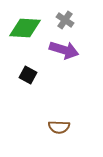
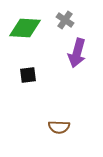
purple arrow: moved 13 px right, 3 px down; rotated 88 degrees clockwise
black square: rotated 36 degrees counterclockwise
